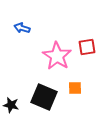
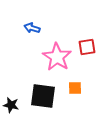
blue arrow: moved 10 px right
pink star: moved 1 px down
black square: moved 1 px left, 1 px up; rotated 16 degrees counterclockwise
